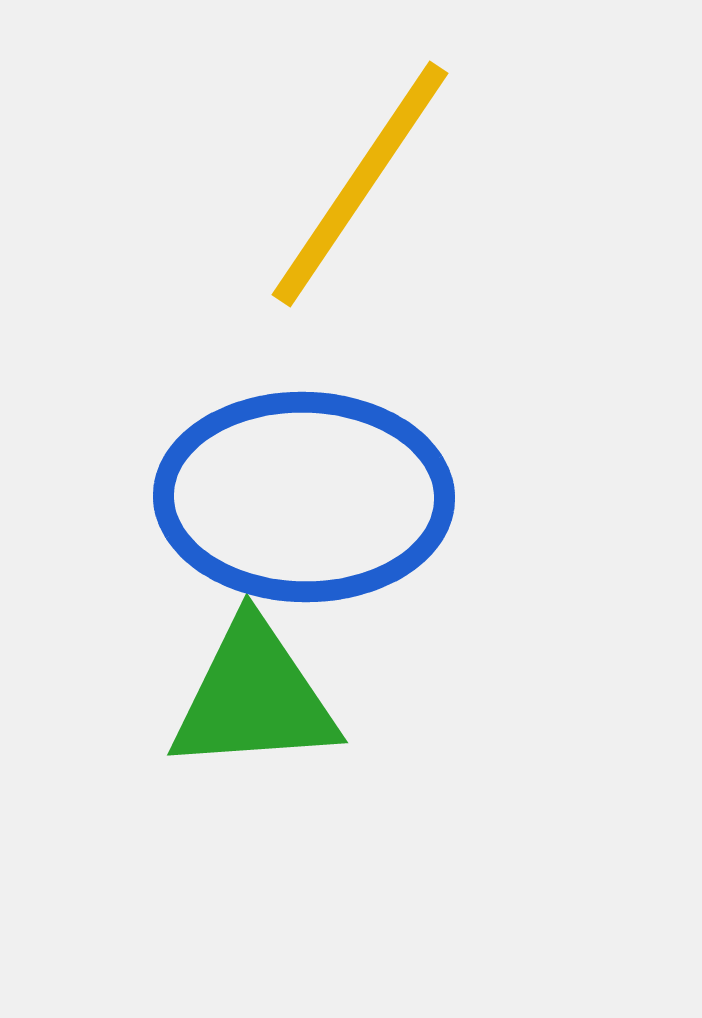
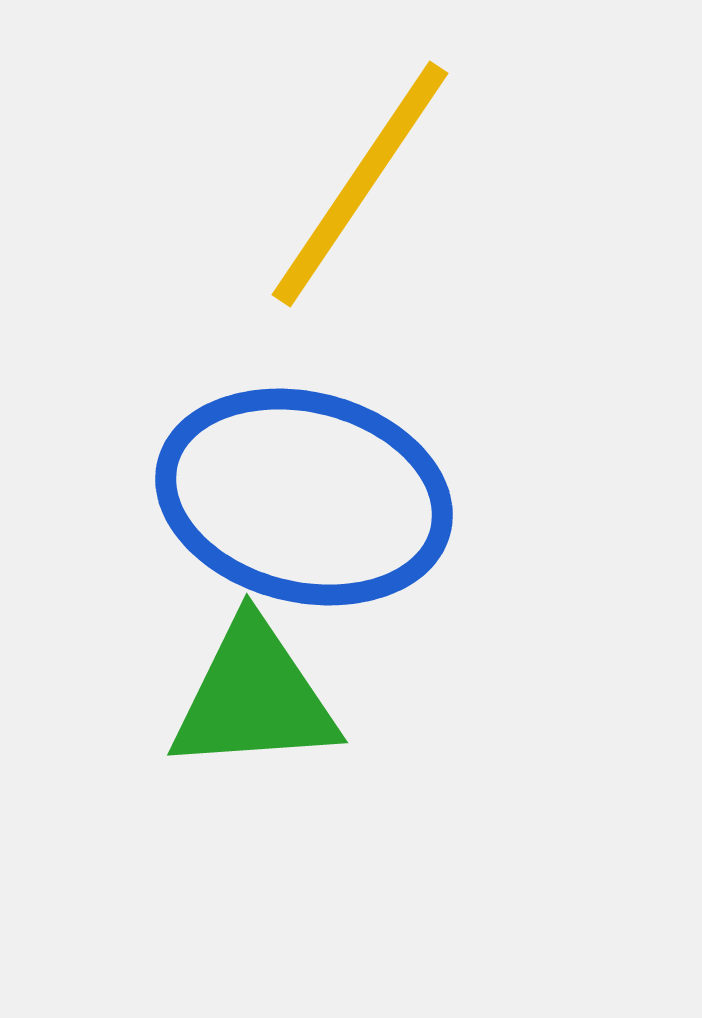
blue ellipse: rotated 13 degrees clockwise
